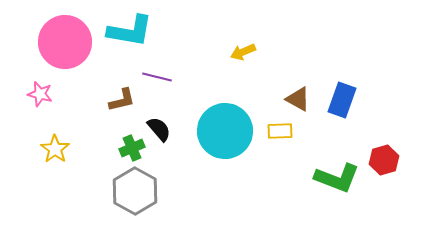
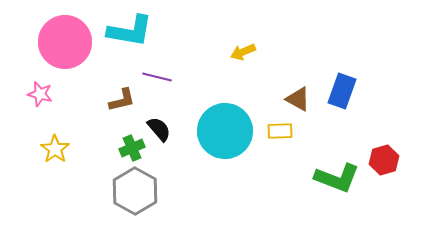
blue rectangle: moved 9 px up
